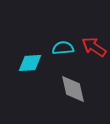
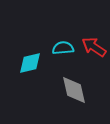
cyan diamond: rotated 10 degrees counterclockwise
gray diamond: moved 1 px right, 1 px down
